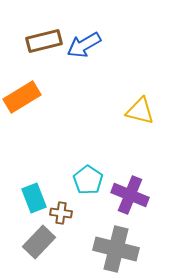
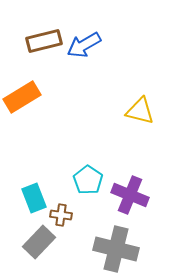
brown cross: moved 2 px down
